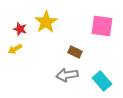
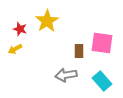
yellow star: moved 1 px right, 1 px up
pink square: moved 17 px down
brown rectangle: moved 4 px right, 1 px up; rotated 64 degrees clockwise
gray arrow: moved 1 px left
